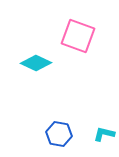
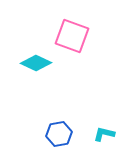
pink square: moved 6 px left
blue hexagon: rotated 20 degrees counterclockwise
